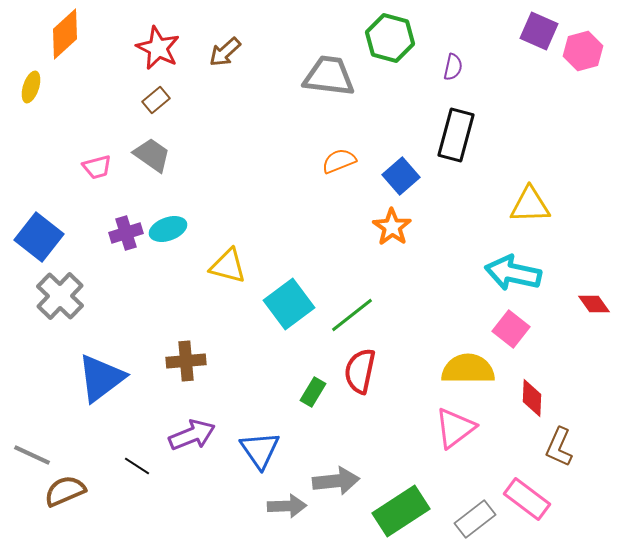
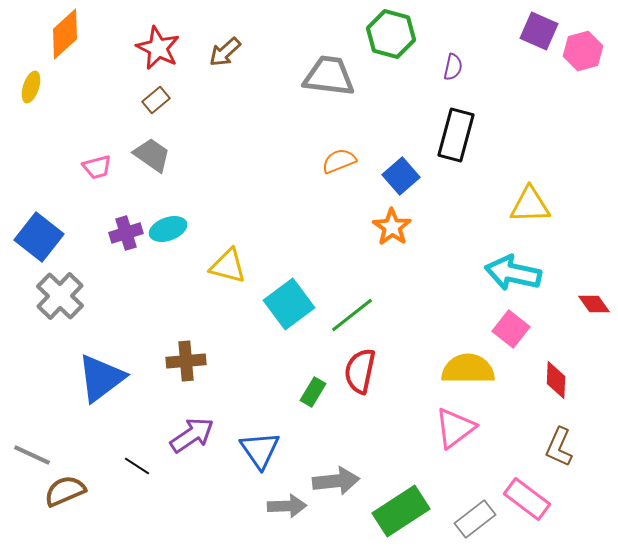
green hexagon at (390, 38): moved 1 px right, 4 px up
red diamond at (532, 398): moved 24 px right, 18 px up
purple arrow at (192, 435): rotated 12 degrees counterclockwise
